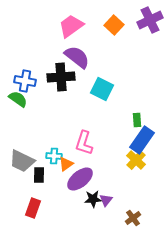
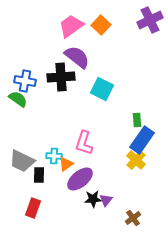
orange square: moved 13 px left
